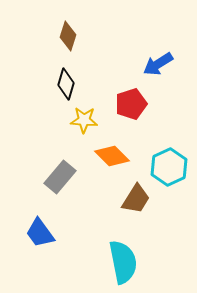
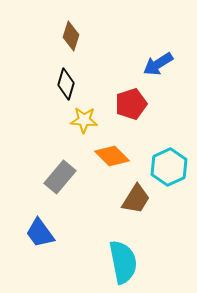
brown diamond: moved 3 px right
